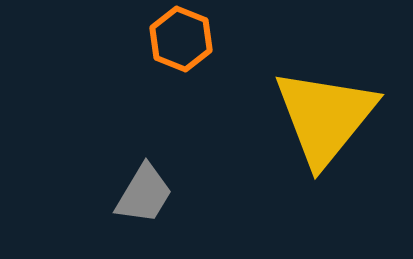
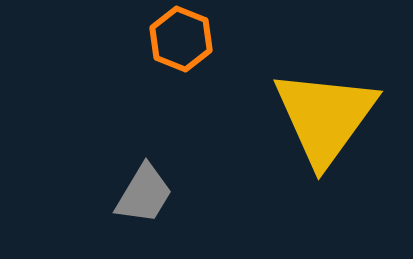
yellow triangle: rotated 3 degrees counterclockwise
